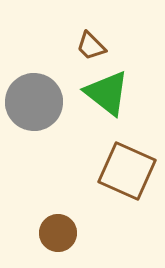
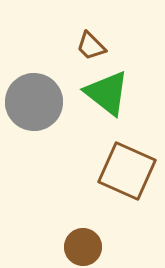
brown circle: moved 25 px right, 14 px down
